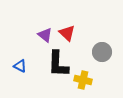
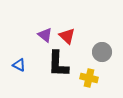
red triangle: moved 3 px down
blue triangle: moved 1 px left, 1 px up
yellow cross: moved 6 px right, 2 px up
